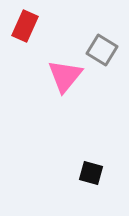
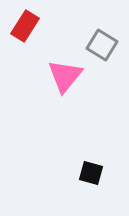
red rectangle: rotated 8 degrees clockwise
gray square: moved 5 px up
